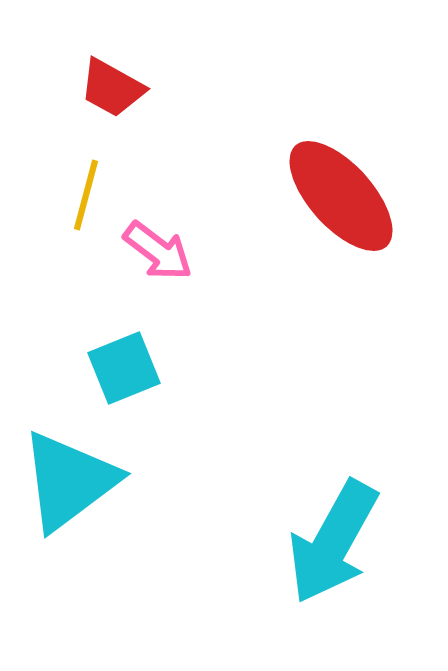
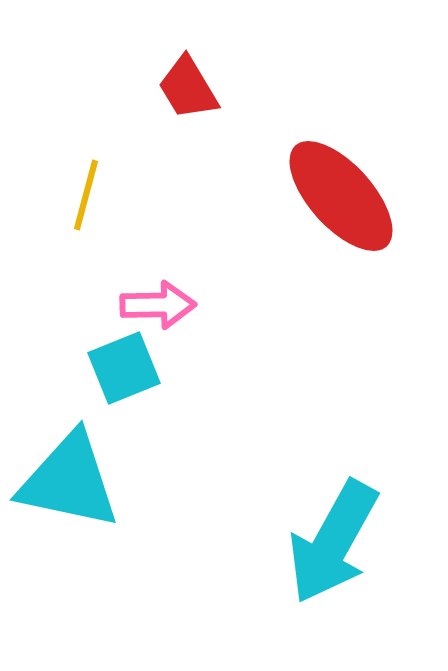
red trapezoid: moved 76 px right; rotated 30 degrees clockwise
pink arrow: moved 54 px down; rotated 38 degrees counterclockwise
cyan triangle: rotated 49 degrees clockwise
